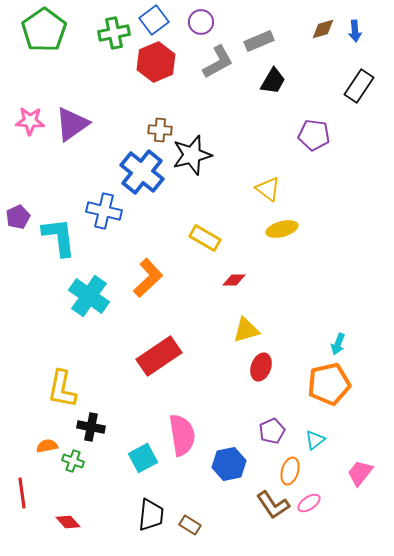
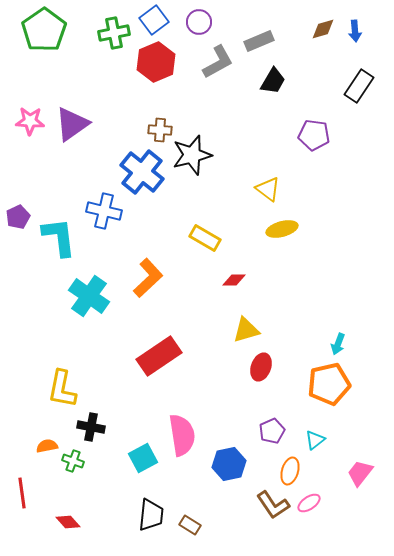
purple circle at (201, 22): moved 2 px left
